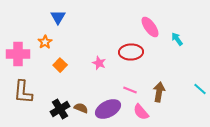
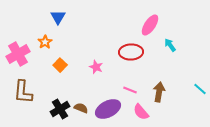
pink ellipse: moved 2 px up; rotated 70 degrees clockwise
cyan arrow: moved 7 px left, 6 px down
pink cross: rotated 30 degrees counterclockwise
pink star: moved 3 px left, 4 px down
